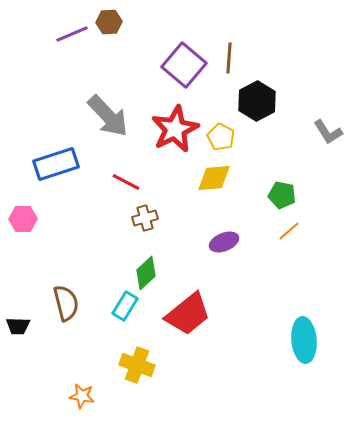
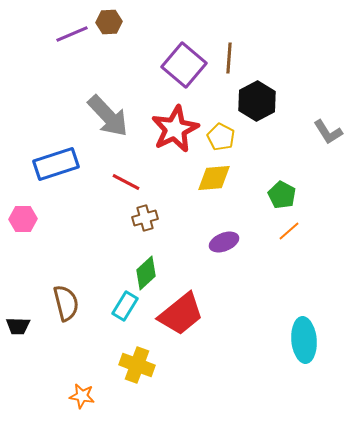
green pentagon: rotated 16 degrees clockwise
red trapezoid: moved 7 px left
